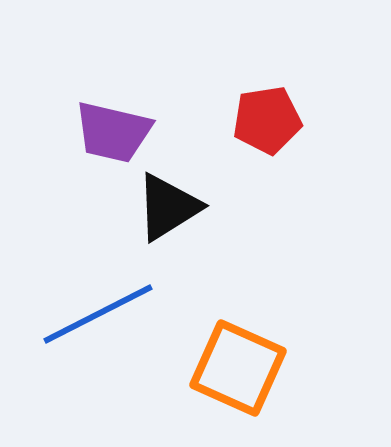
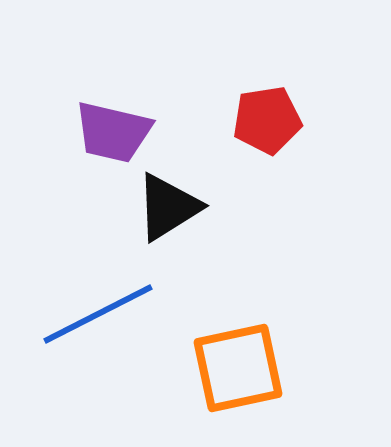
orange square: rotated 36 degrees counterclockwise
